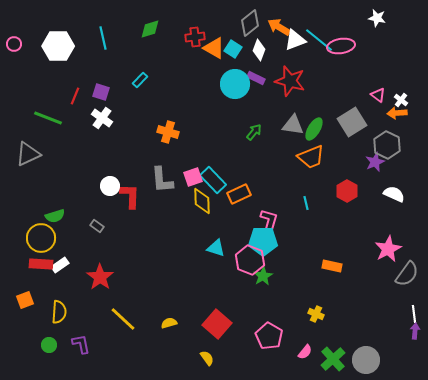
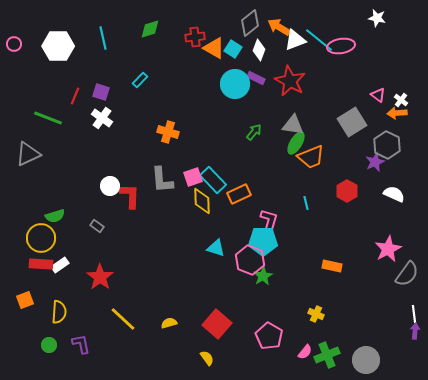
red star at (290, 81): rotated 12 degrees clockwise
green ellipse at (314, 129): moved 18 px left, 14 px down
green cross at (333, 359): moved 6 px left, 4 px up; rotated 20 degrees clockwise
